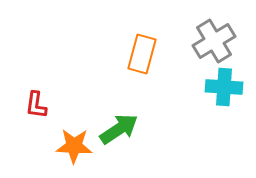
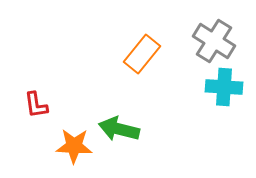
gray cross: rotated 27 degrees counterclockwise
orange rectangle: rotated 24 degrees clockwise
red L-shape: rotated 16 degrees counterclockwise
green arrow: rotated 132 degrees counterclockwise
